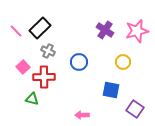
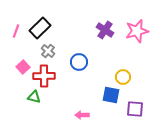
pink line: rotated 64 degrees clockwise
gray cross: rotated 16 degrees clockwise
yellow circle: moved 15 px down
red cross: moved 1 px up
blue square: moved 5 px down
green triangle: moved 2 px right, 2 px up
purple square: rotated 30 degrees counterclockwise
